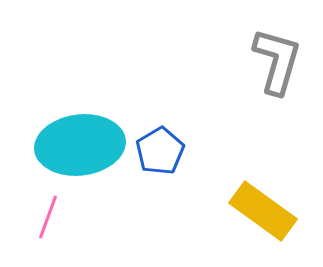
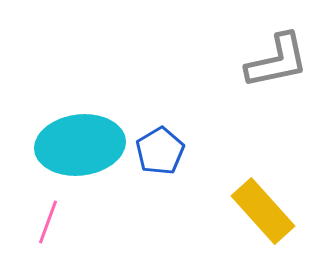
gray L-shape: rotated 62 degrees clockwise
yellow rectangle: rotated 12 degrees clockwise
pink line: moved 5 px down
